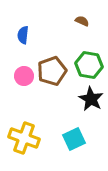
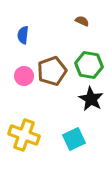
yellow cross: moved 3 px up
